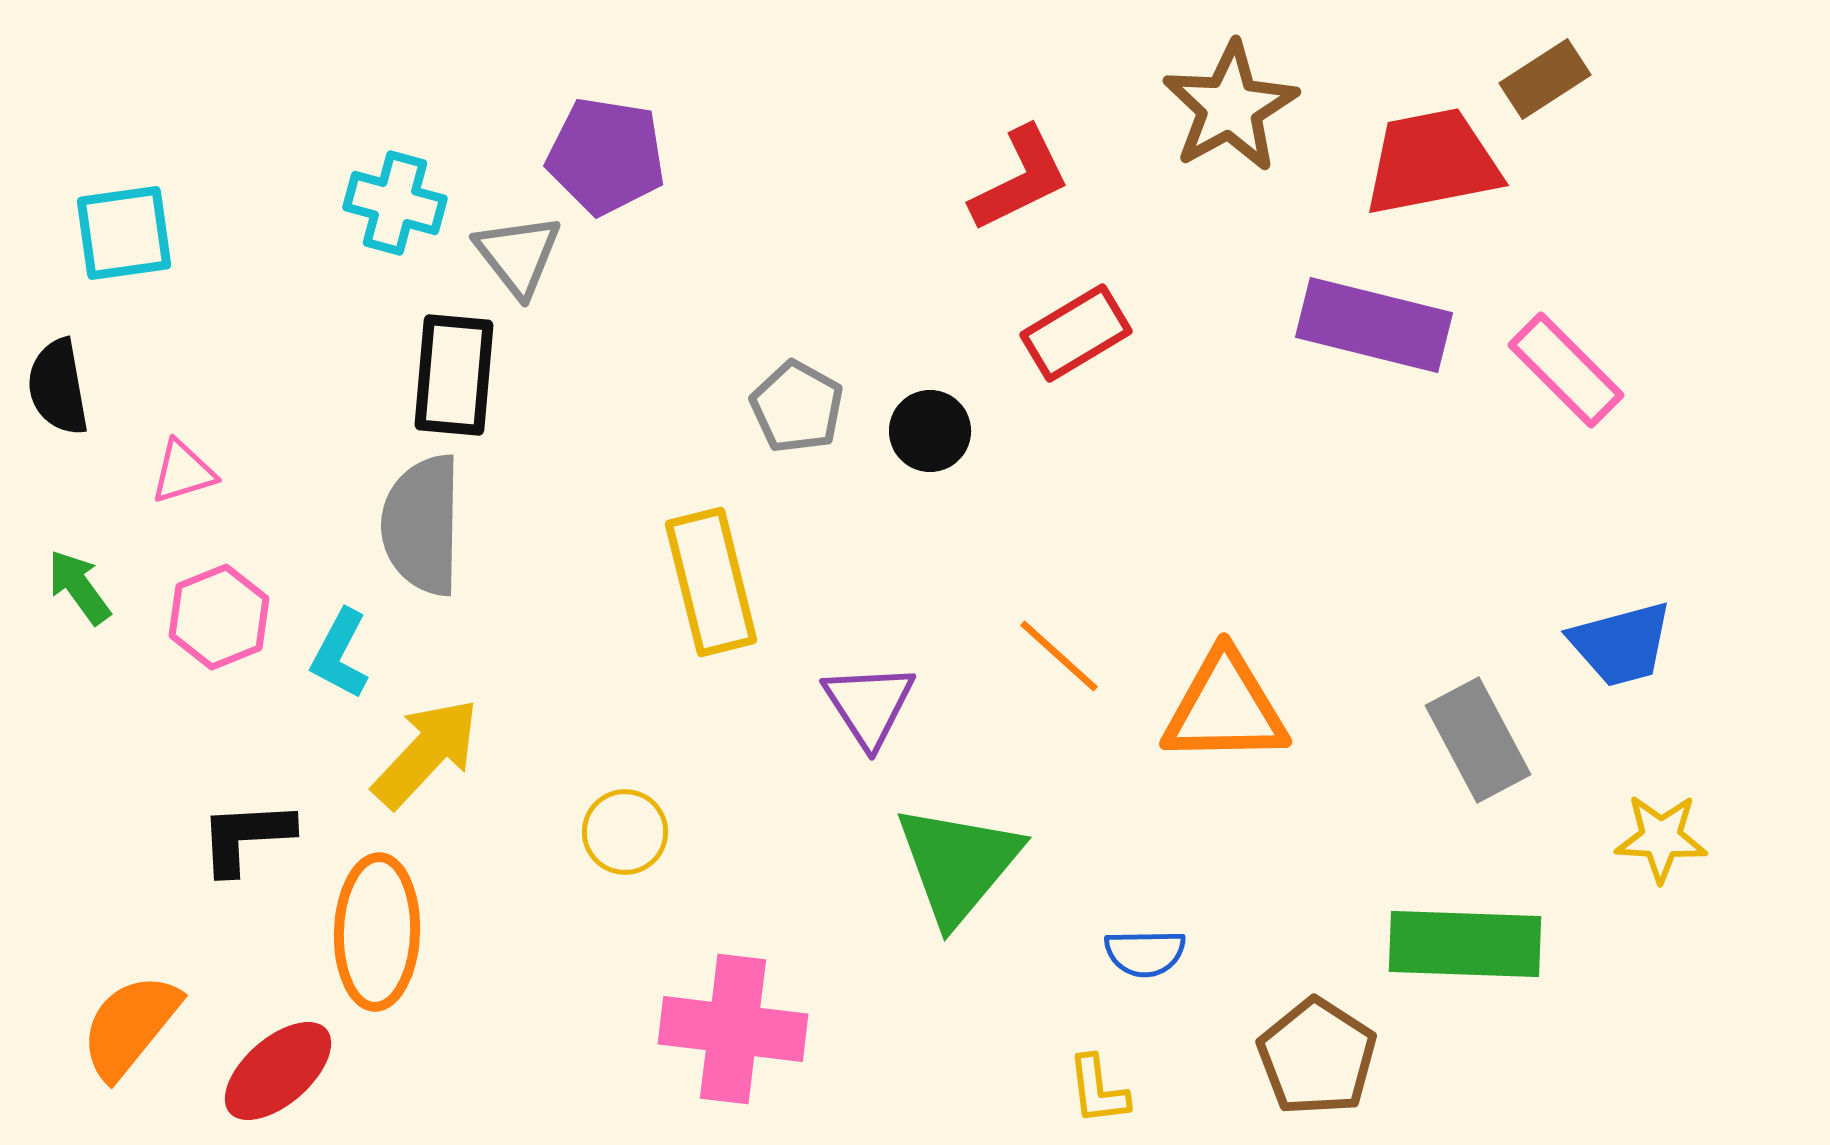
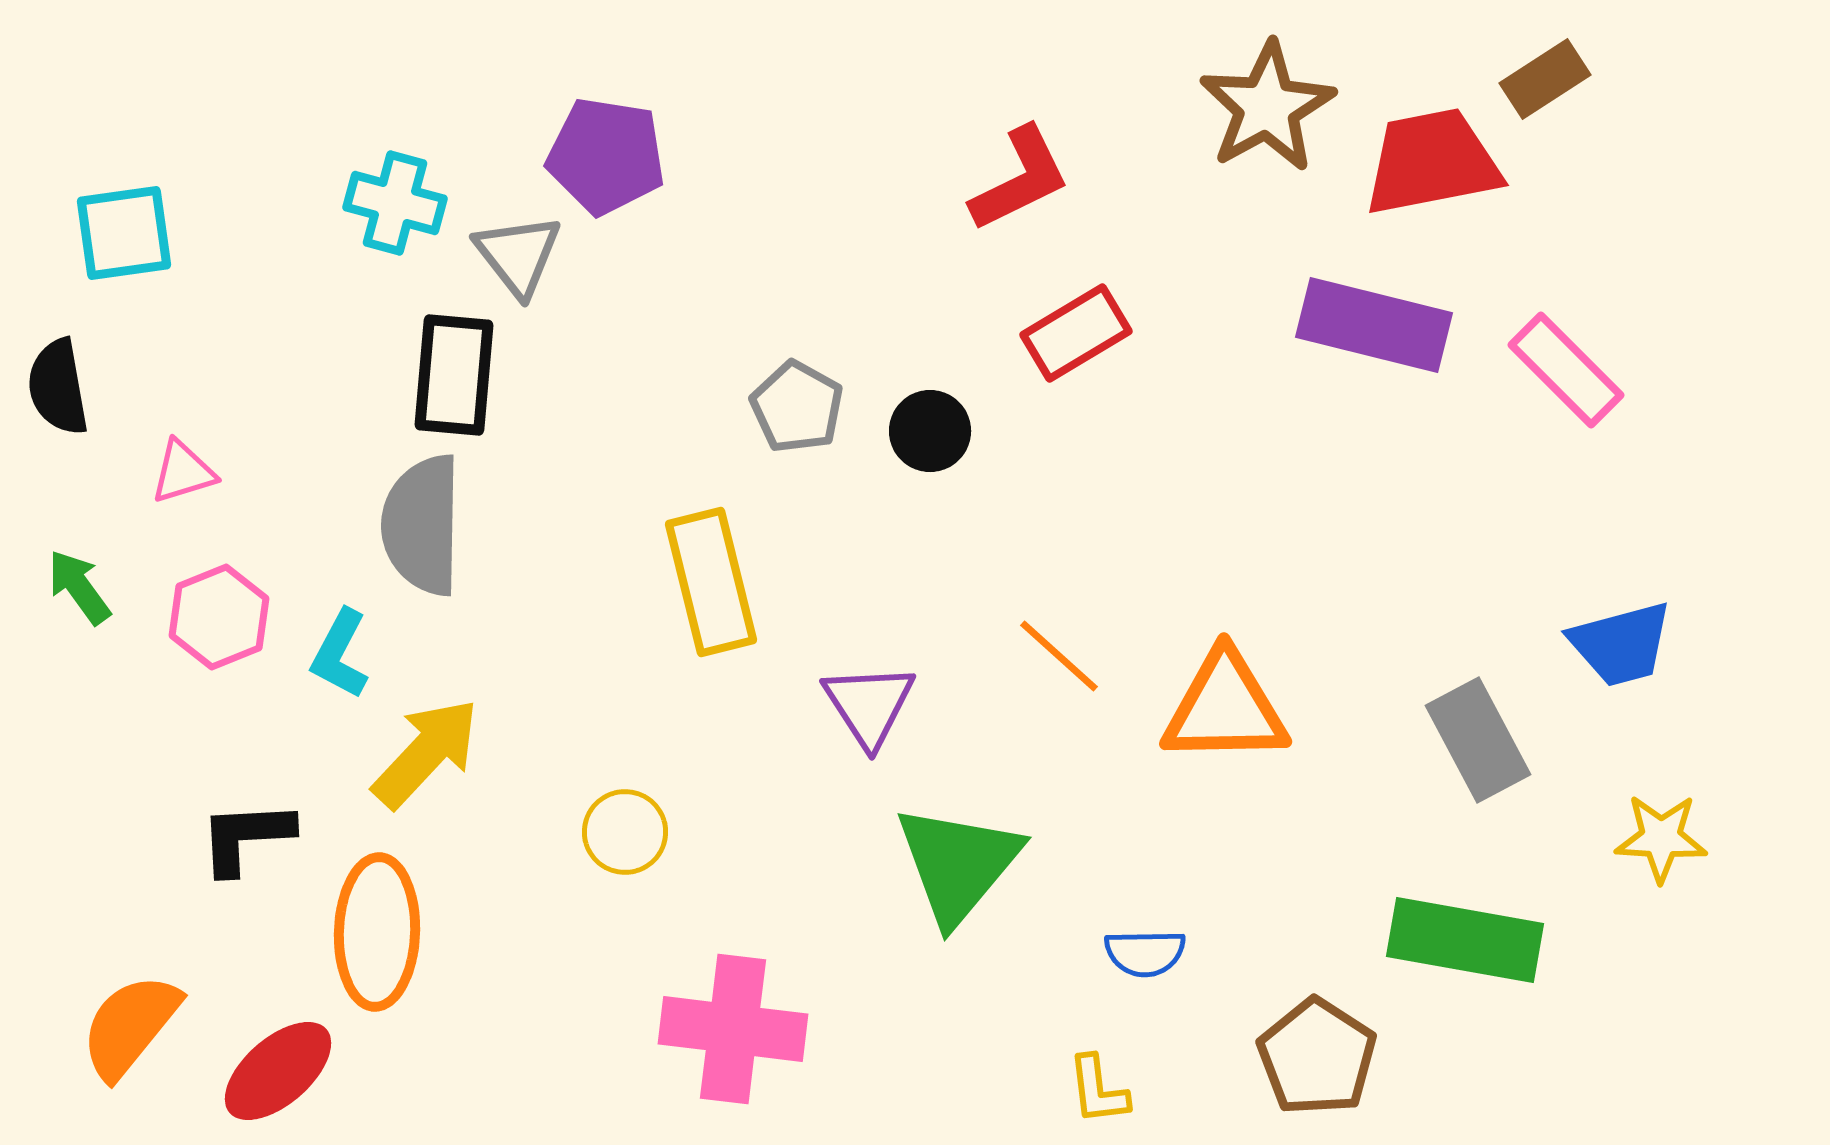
brown star: moved 37 px right
green rectangle: moved 4 px up; rotated 8 degrees clockwise
